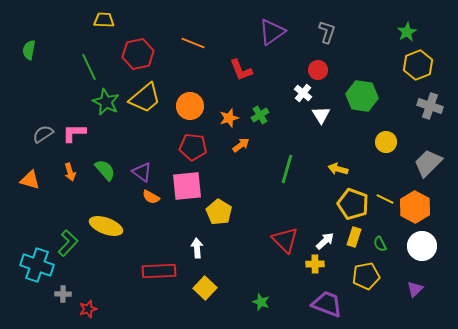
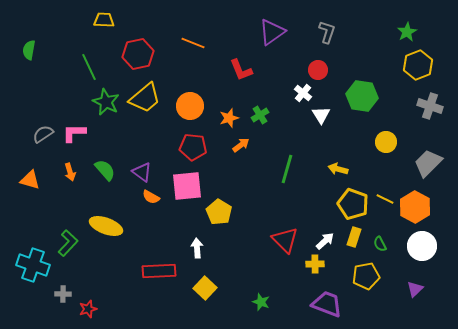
cyan cross at (37, 265): moved 4 px left
